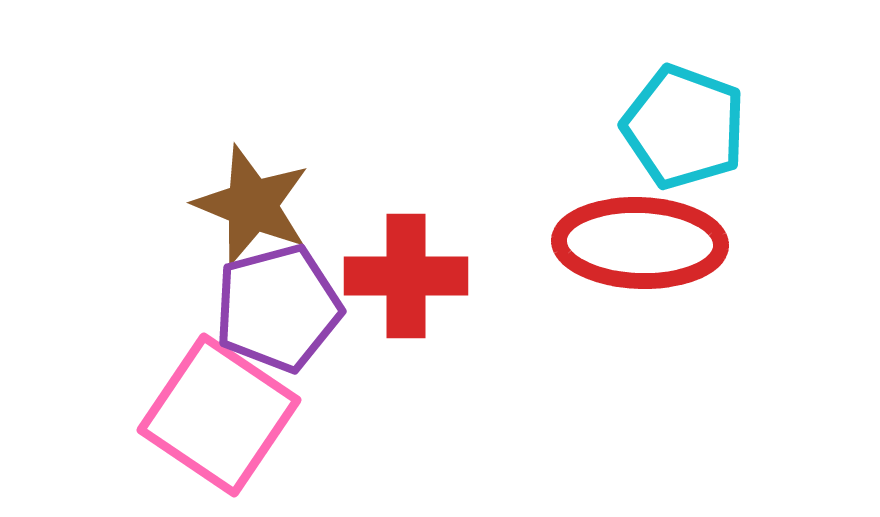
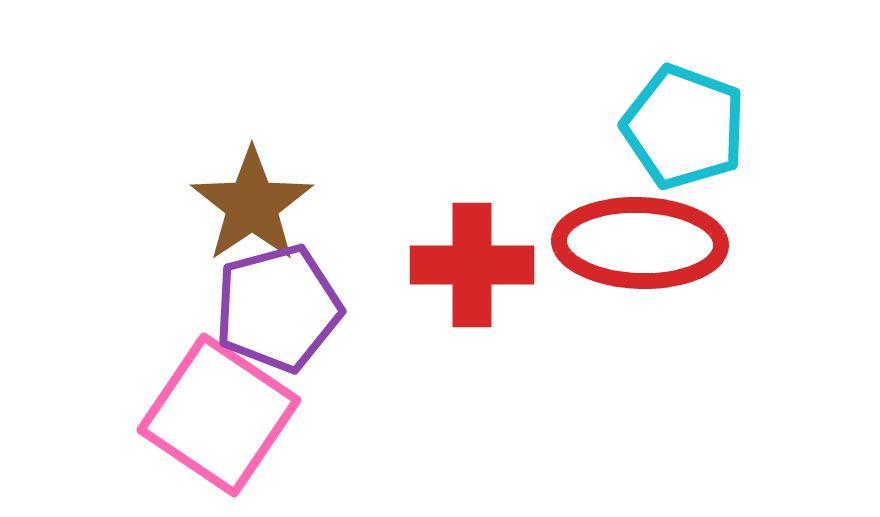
brown star: rotated 16 degrees clockwise
red cross: moved 66 px right, 11 px up
